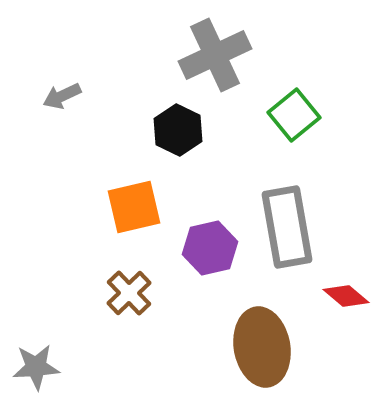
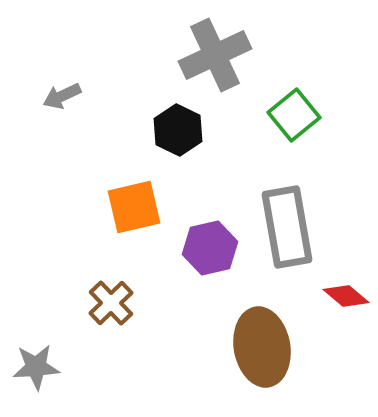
brown cross: moved 18 px left, 10 px down
